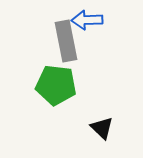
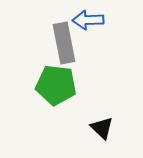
blue arrow: moved 1 px right
gray rectangle: moved 2 px left, 2 px down
